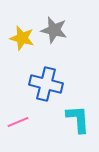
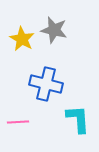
yellow star: moved 1 px down; rotated 15 degrees clockwise
pink line: rotated 20 degrees clockwise
